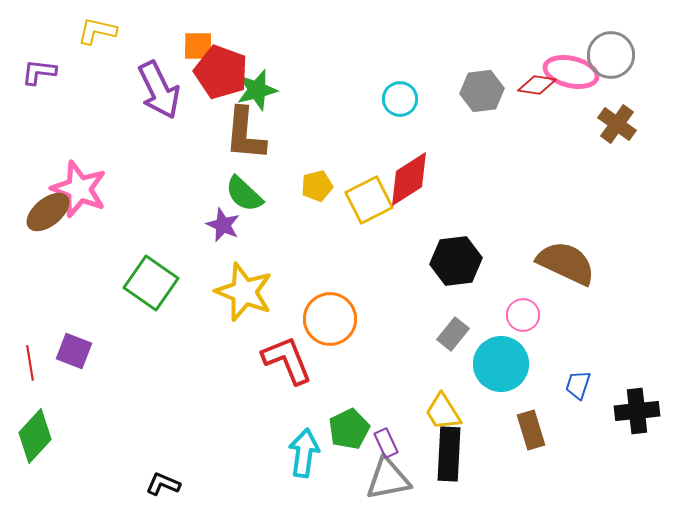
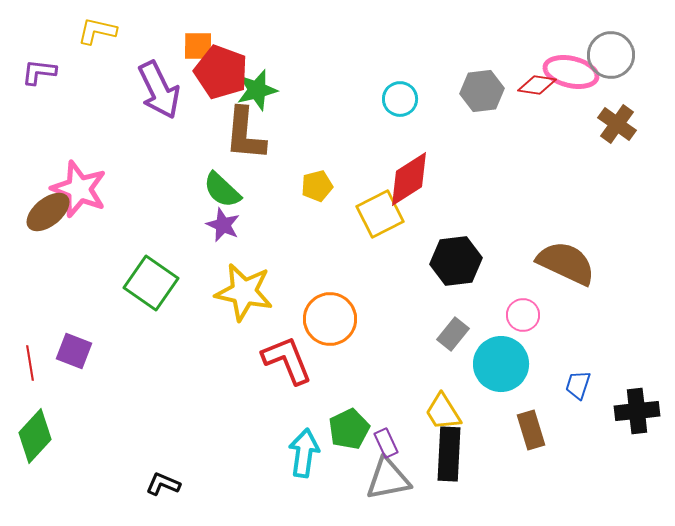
green semicircle at (244, 194): moved 22 px left, 4 px up
yellow square at (369, 200): moved 11 px right, 14 px down
yellow star at (244, 292): rotated 10 degrees counterclockwise
